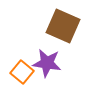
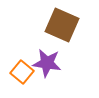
brown square: moved 1 px left, 1 px up
